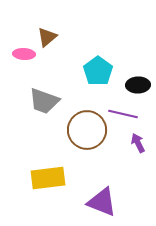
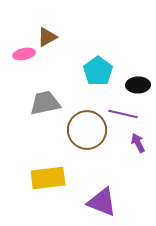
brown triangle: rotated 10 degrees clockwise
pink ellipse: rotated 15 degrees counterclockwise
gray trapezoid: moved 1 px right, 2 px down; rotated 148 degrees clockwise
